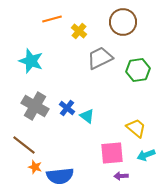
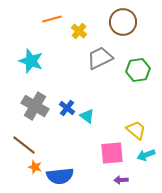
yellow trapezoid: moved 2 px down
purple arrow: moved 4 px down
